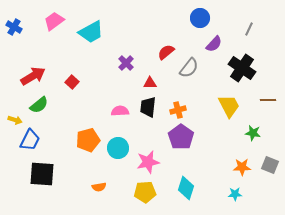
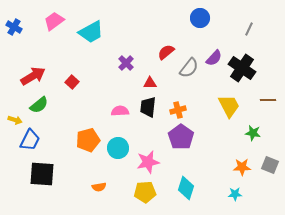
purple semicircle: moved 14 px down
